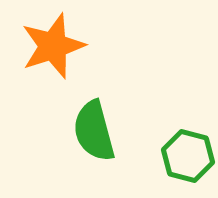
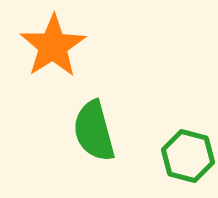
orange star: rotated 14 degrees counterclockwise
